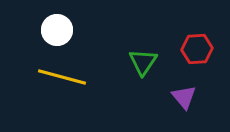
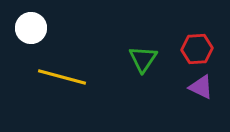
white circle: moved 26 px left, 2 px up
green triangle: moved 3 px up
purple triangle: moved 17 px right, 10 px up; rotated 24 degrees counterclockwise
